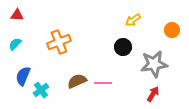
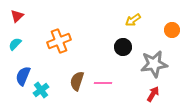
red triangle: moved 1 px down; rotated 48 degrees counterclockwise
orange cross: moved 1 px up
brown semicircle: rotated 48 degrees counterclockwise
